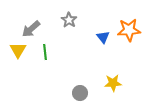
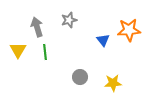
gray star: rotated 21 degrees clockwise
gray arrow: moved 6 px right, 2 px up; rotated 114 degrees clockwise
blue triangle: moved 3 px down
gray circle: moved 16 px up
